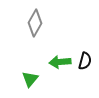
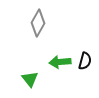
gray diamond: moved 3 px right
green triangle: rotated 18 degrees counterclockwise
